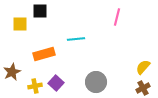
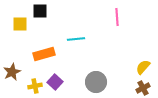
pink line: rotated 18 degrees counterclockwise
purple square: moved 1 px left, 1 px up
